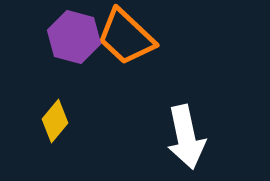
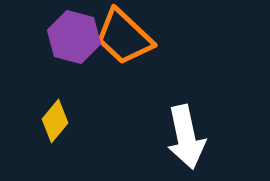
orange trapezoid: moved 2 px left
